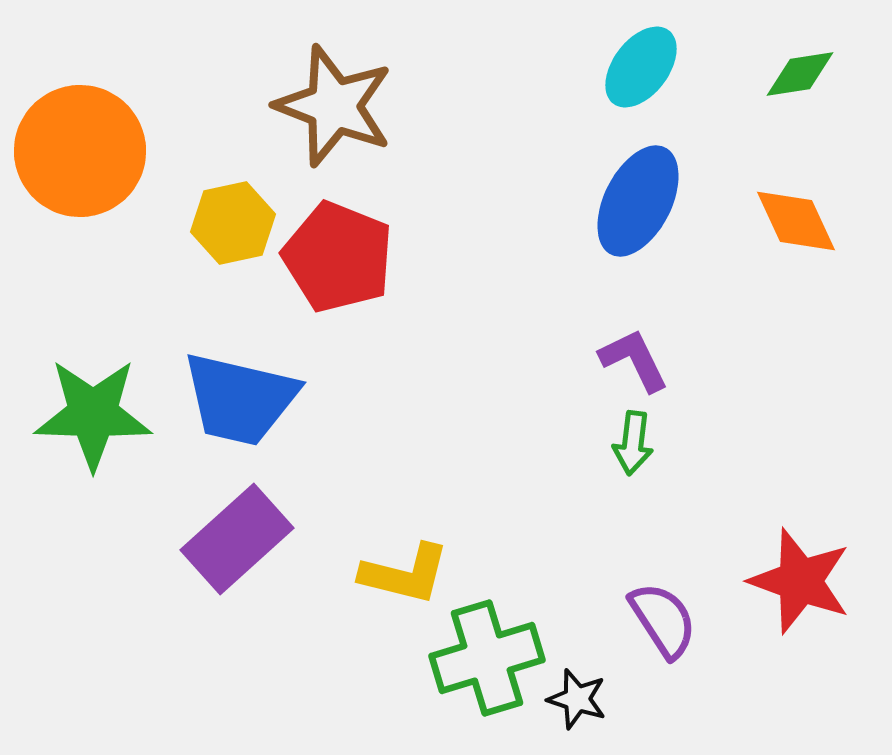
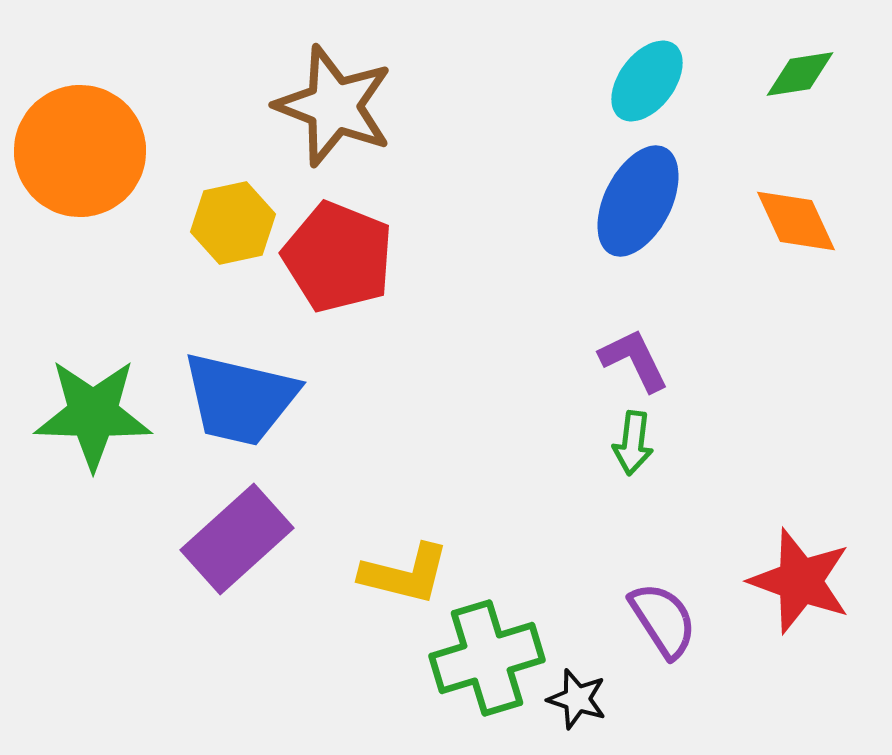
cyan ellipse: moved 6 px right, 14 px down
